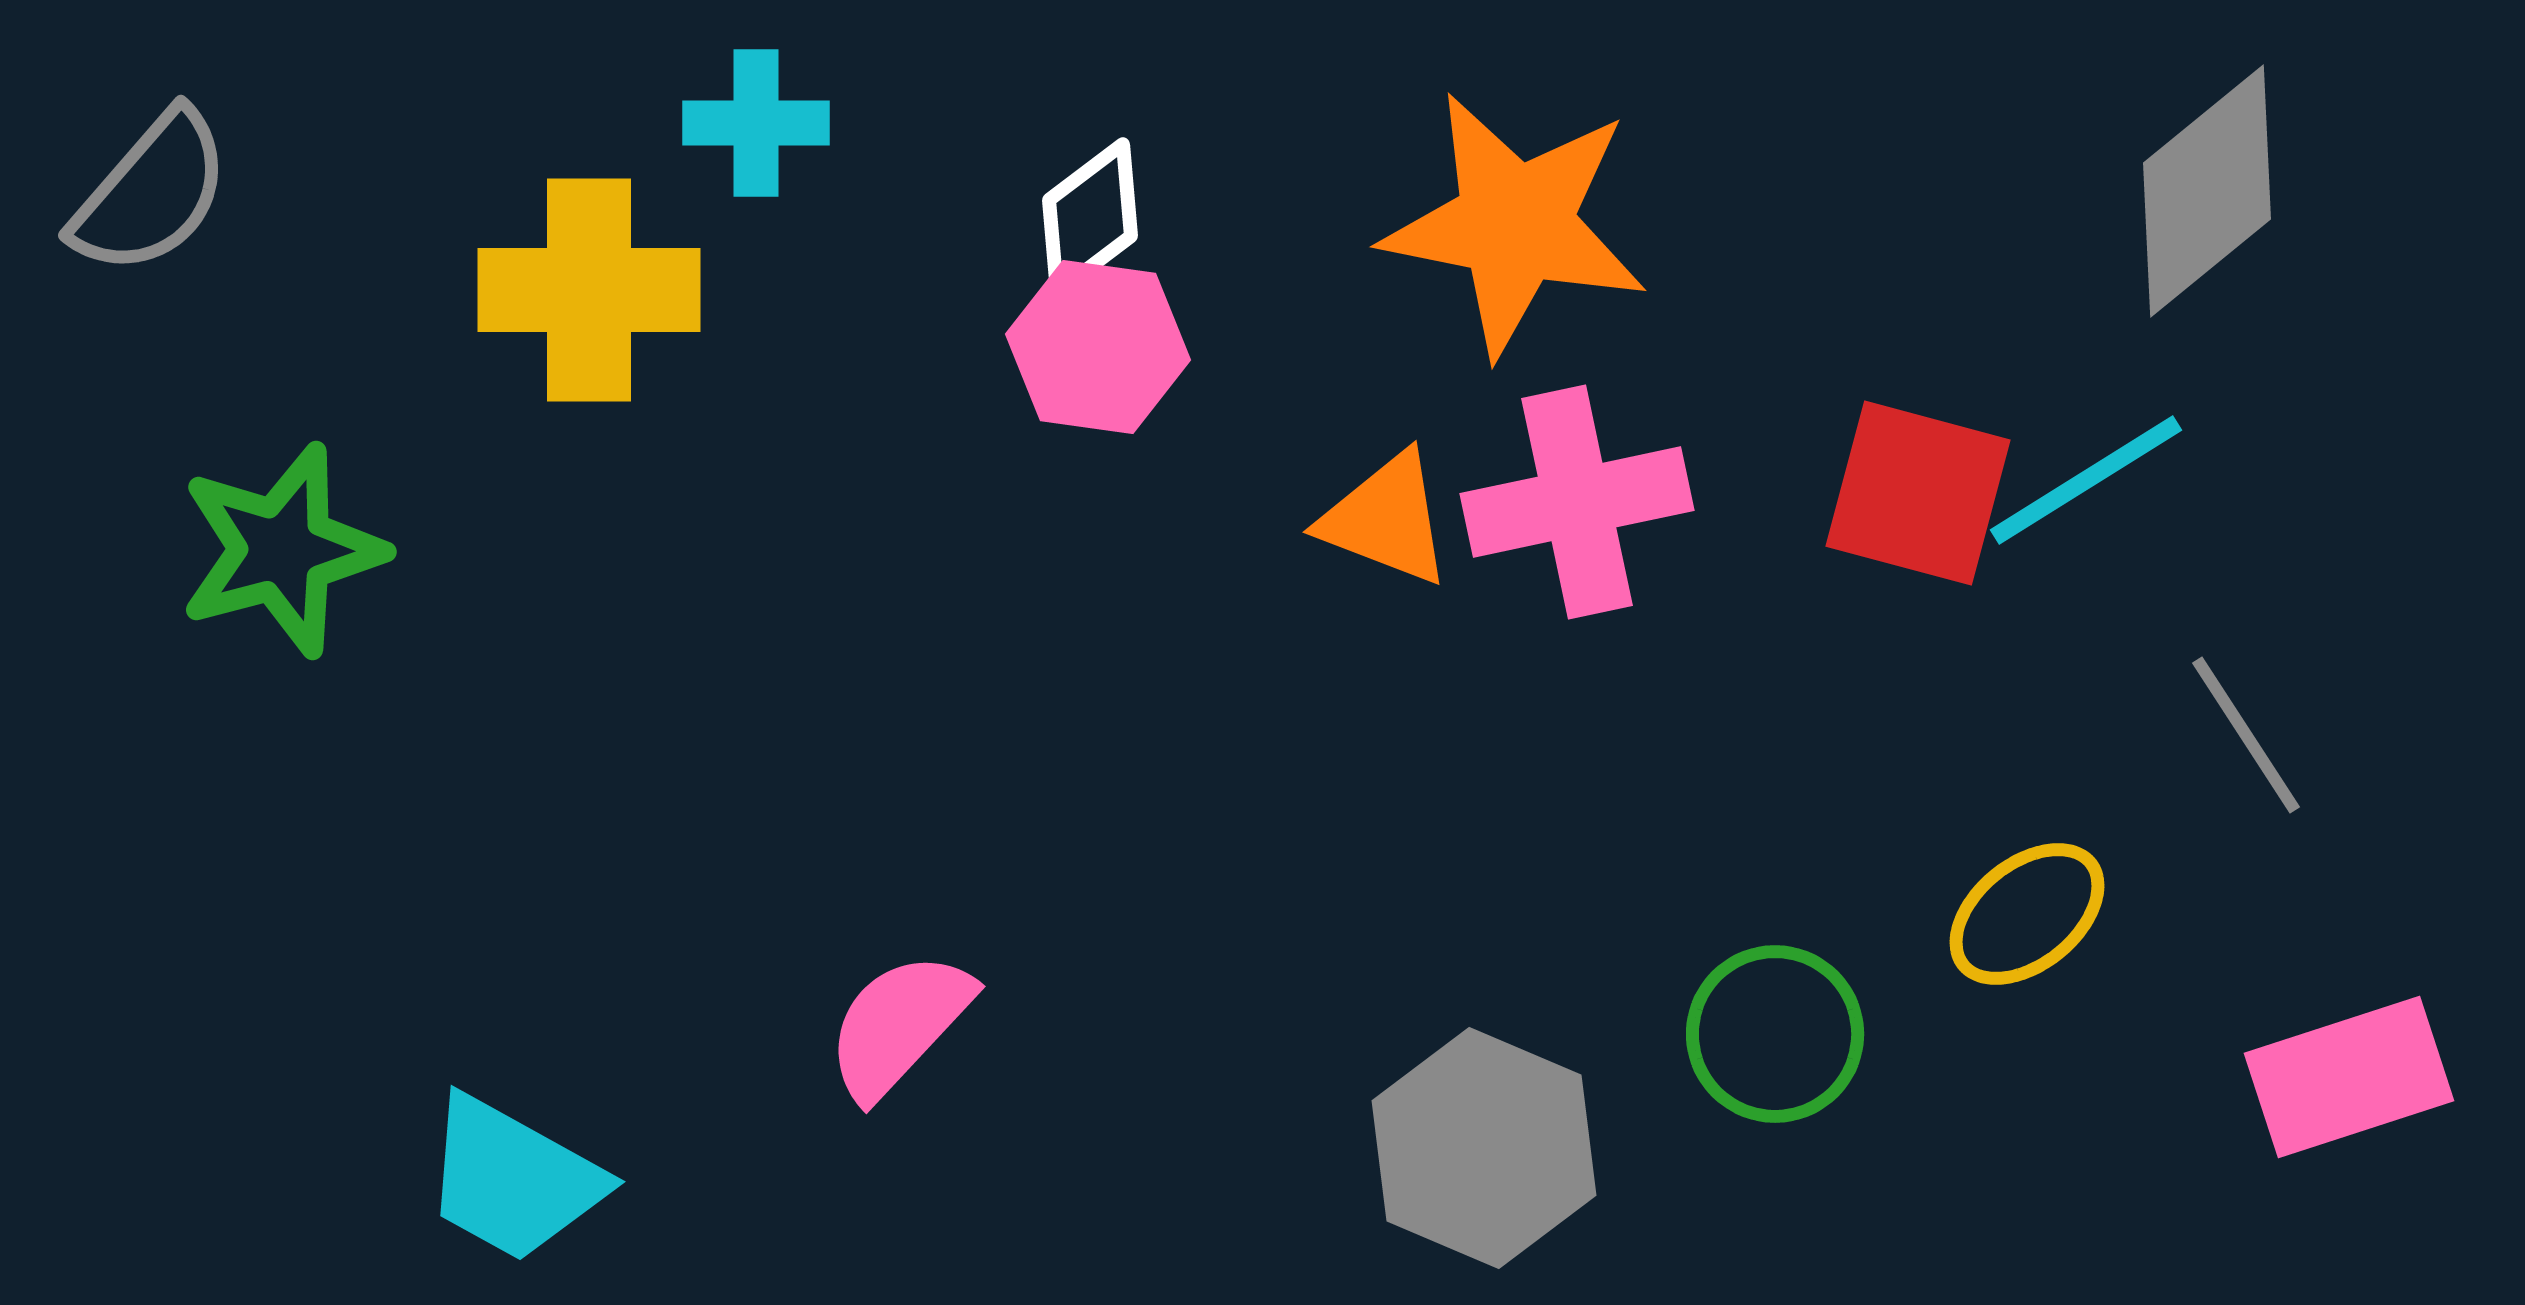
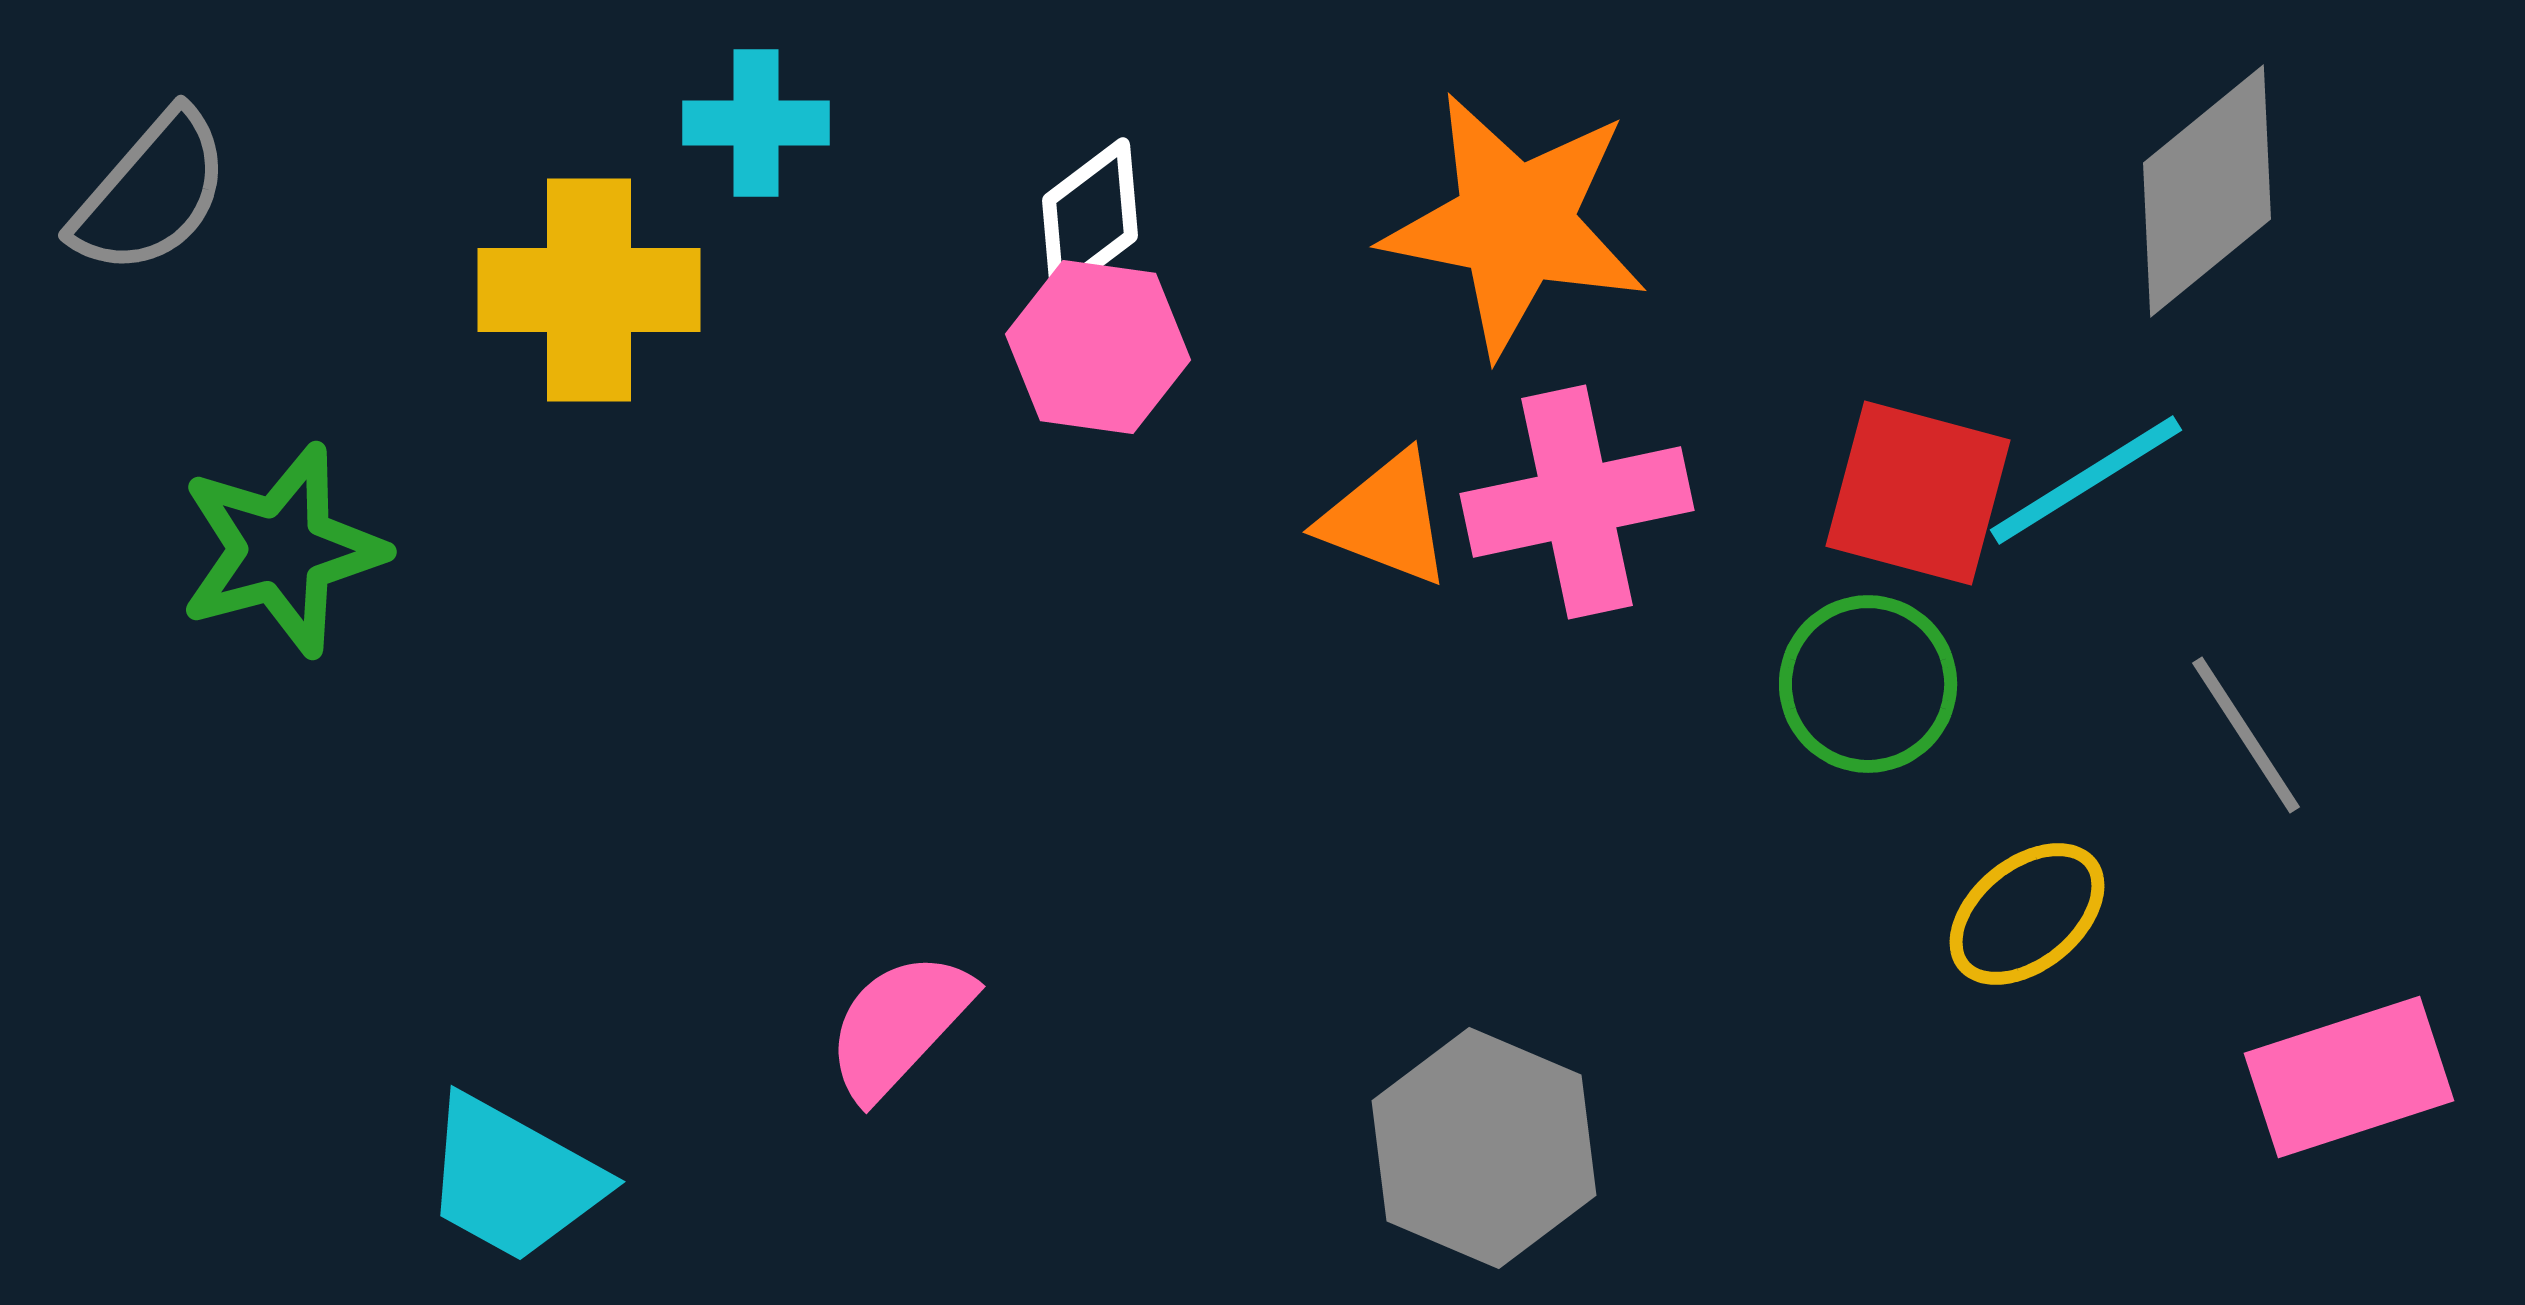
green circle: moved 93 px right, 350 px up
